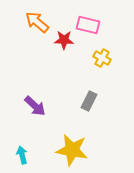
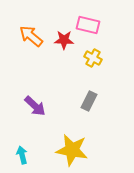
orange arrow: moved 6 px left, 14 px down
yellow cross: moved 9 px left
